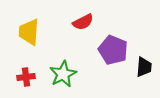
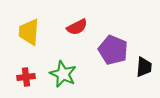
red semicircle: moved 6 px left, 5 px down
green star: rotated 20 degrees counterclockwise
